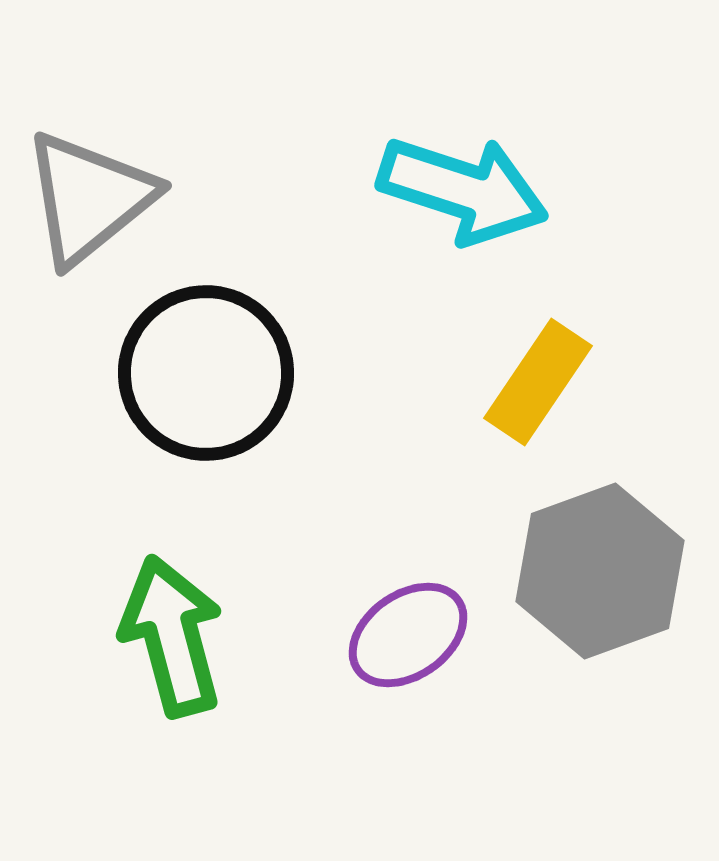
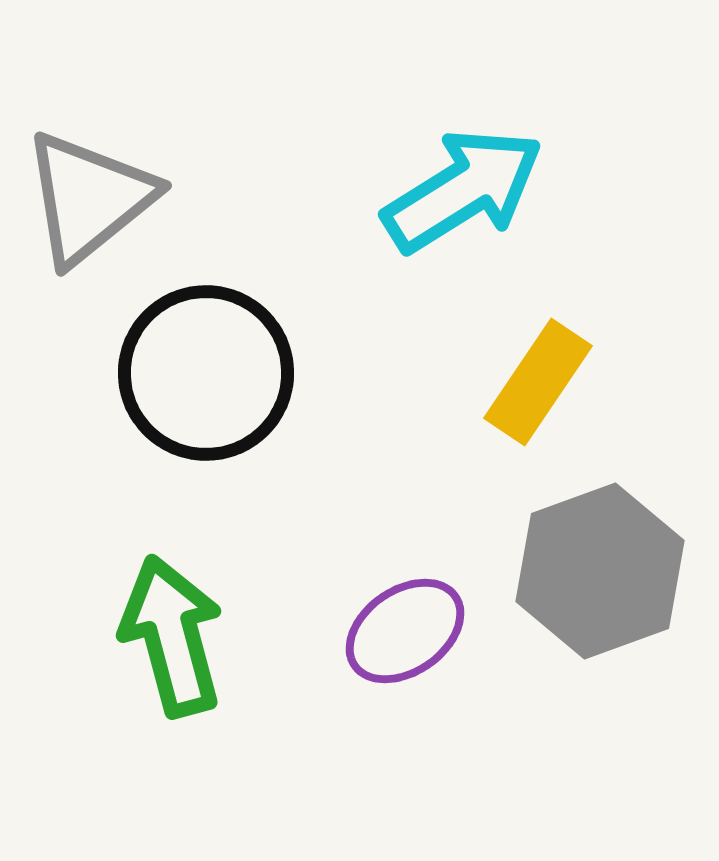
cyan arrow: rotated 50 degrees counterclockwise
purple ellipse: moved 3 px left, 4 px up
